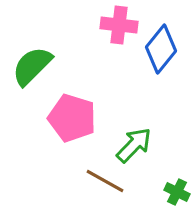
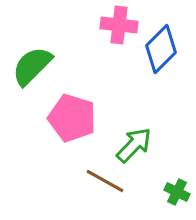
blue diamond: rotated 6 degrees clockwise
